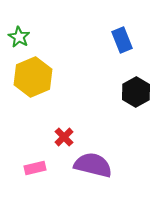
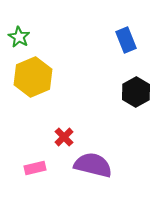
blue rectangle: moved 4 px right
